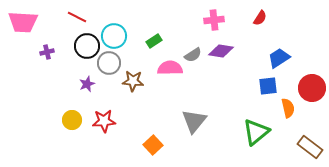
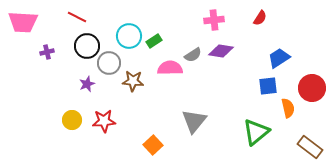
cyan circle: moved 15 px right
